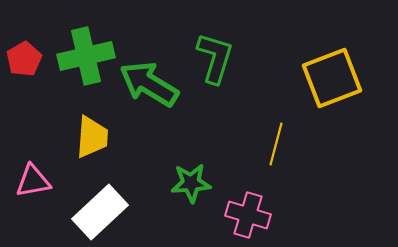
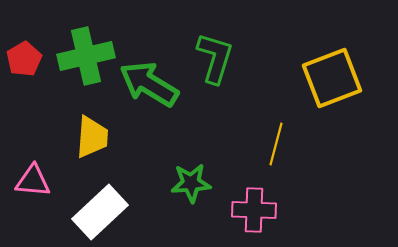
pink triangle: rotated 15 degrees clockwise
pink cross: moved 6 px right, 5 px up; rotated 15 degrees counterclockwise
